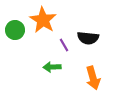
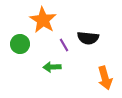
green circle: moved 5 px right, 14 px down
orange arrow: moved 12 px right
